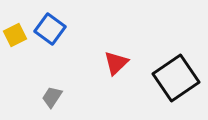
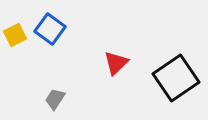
gray trapezoid: moved 3 px right, 2 px down
